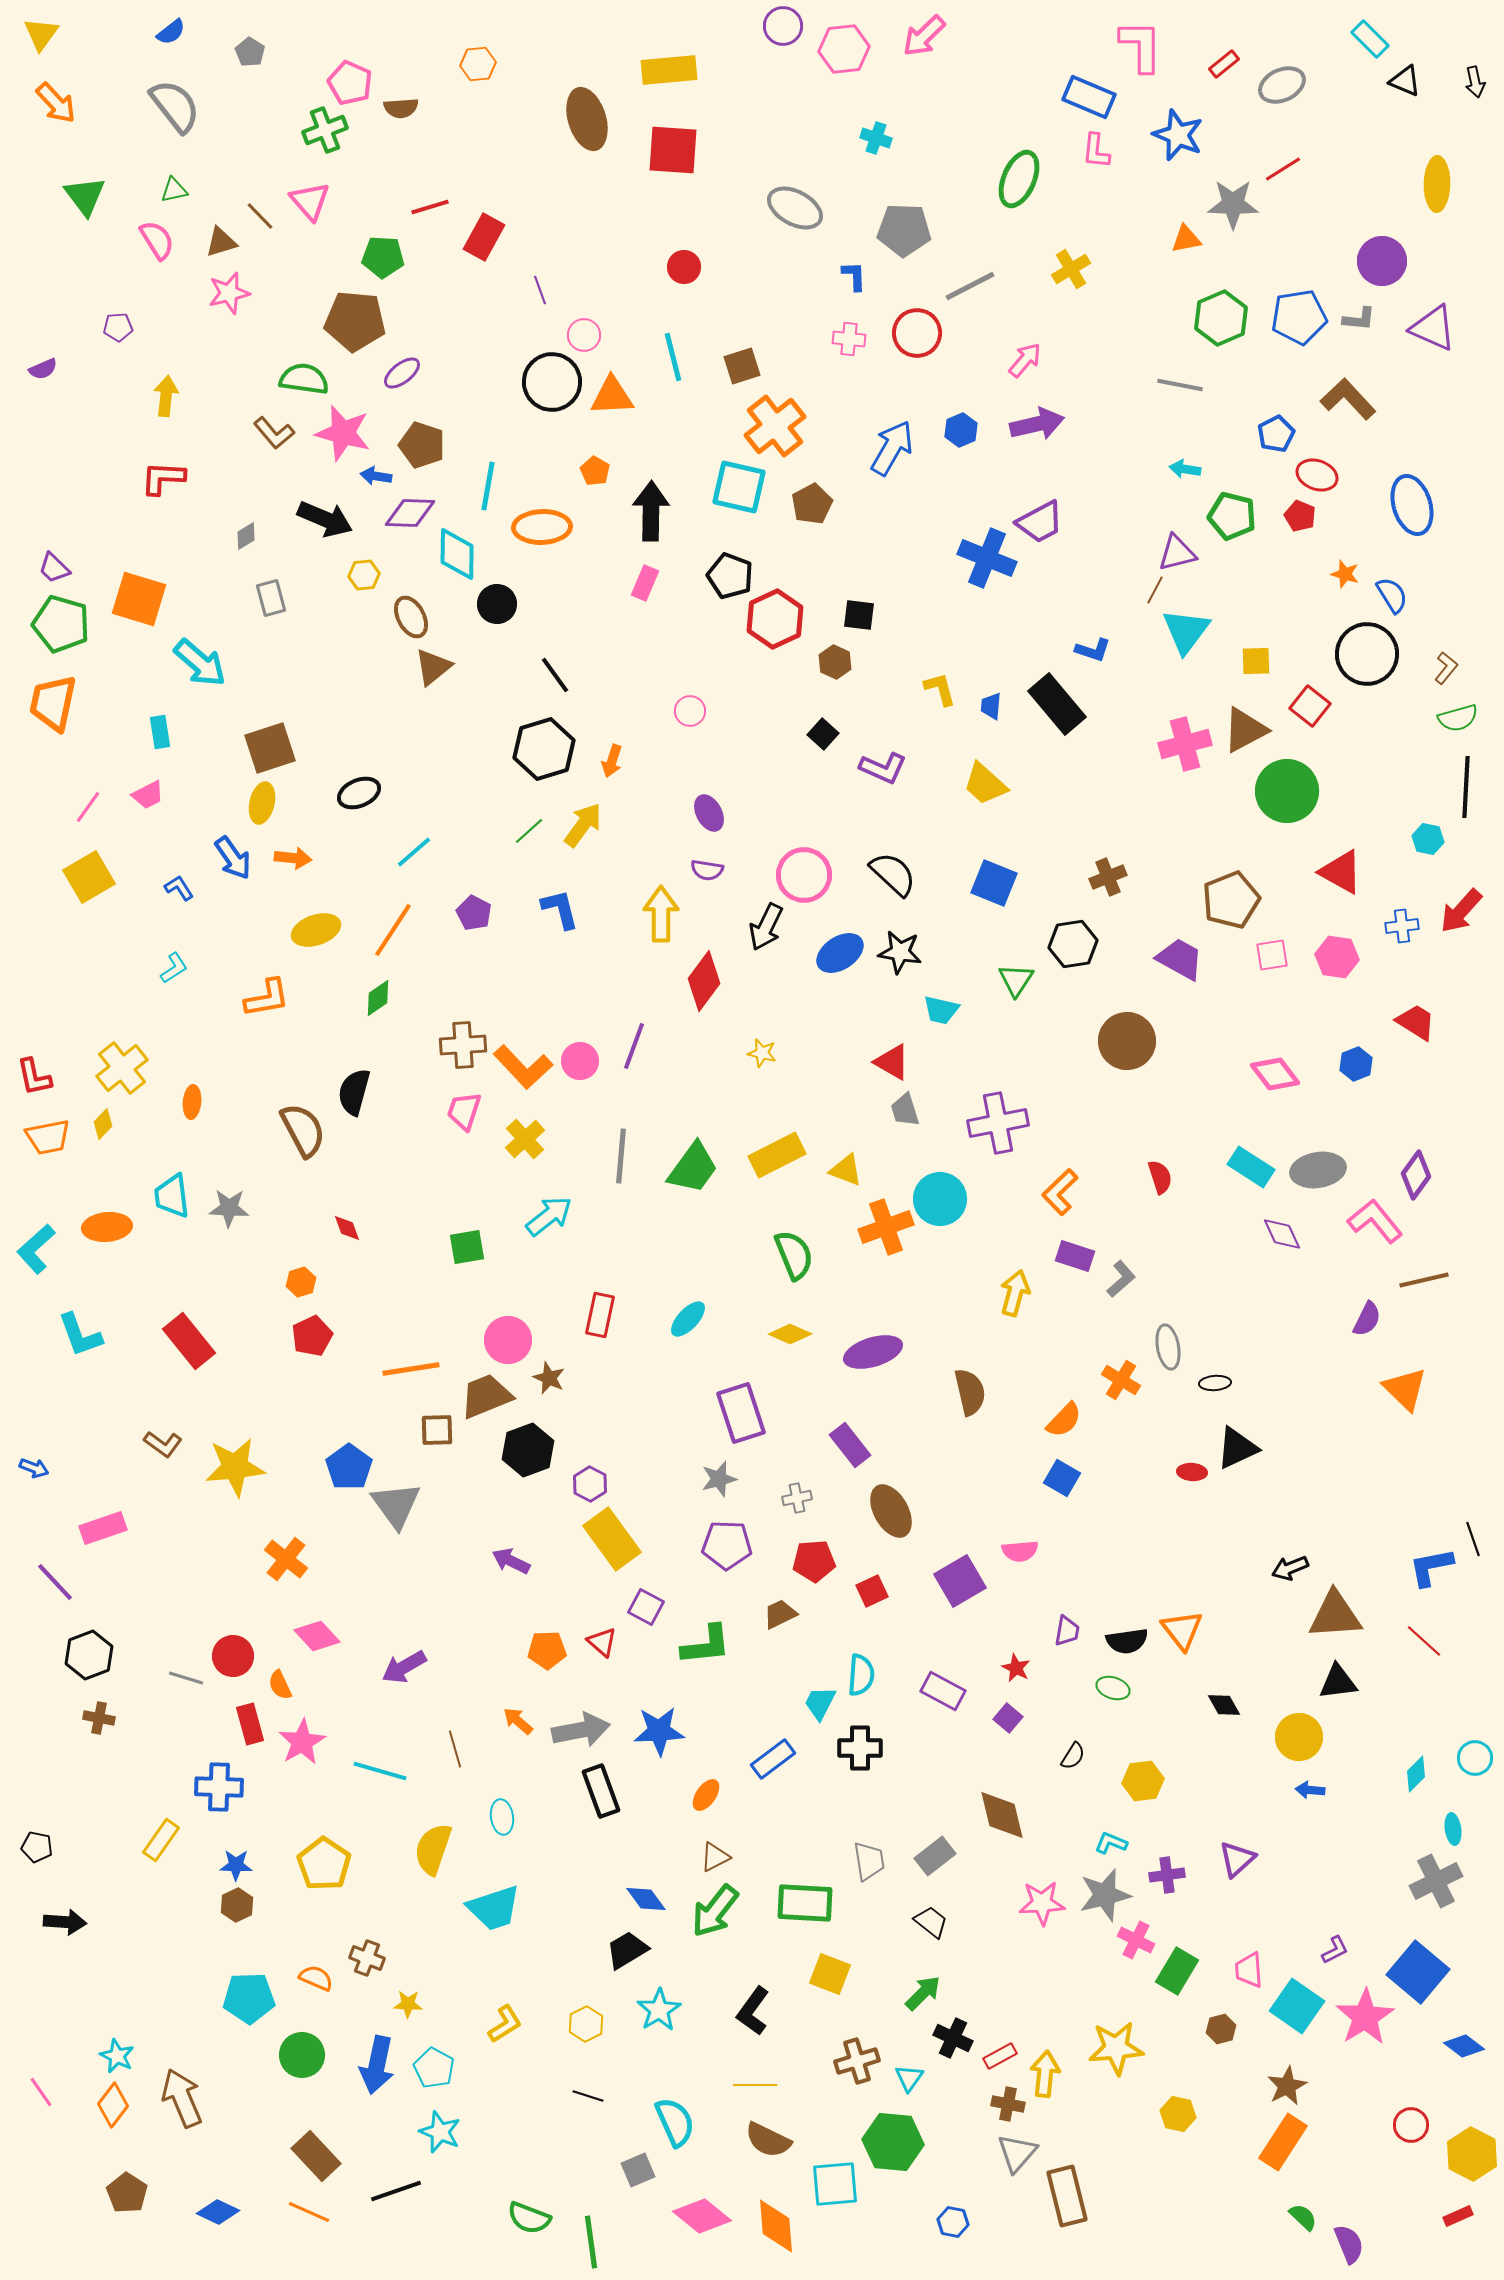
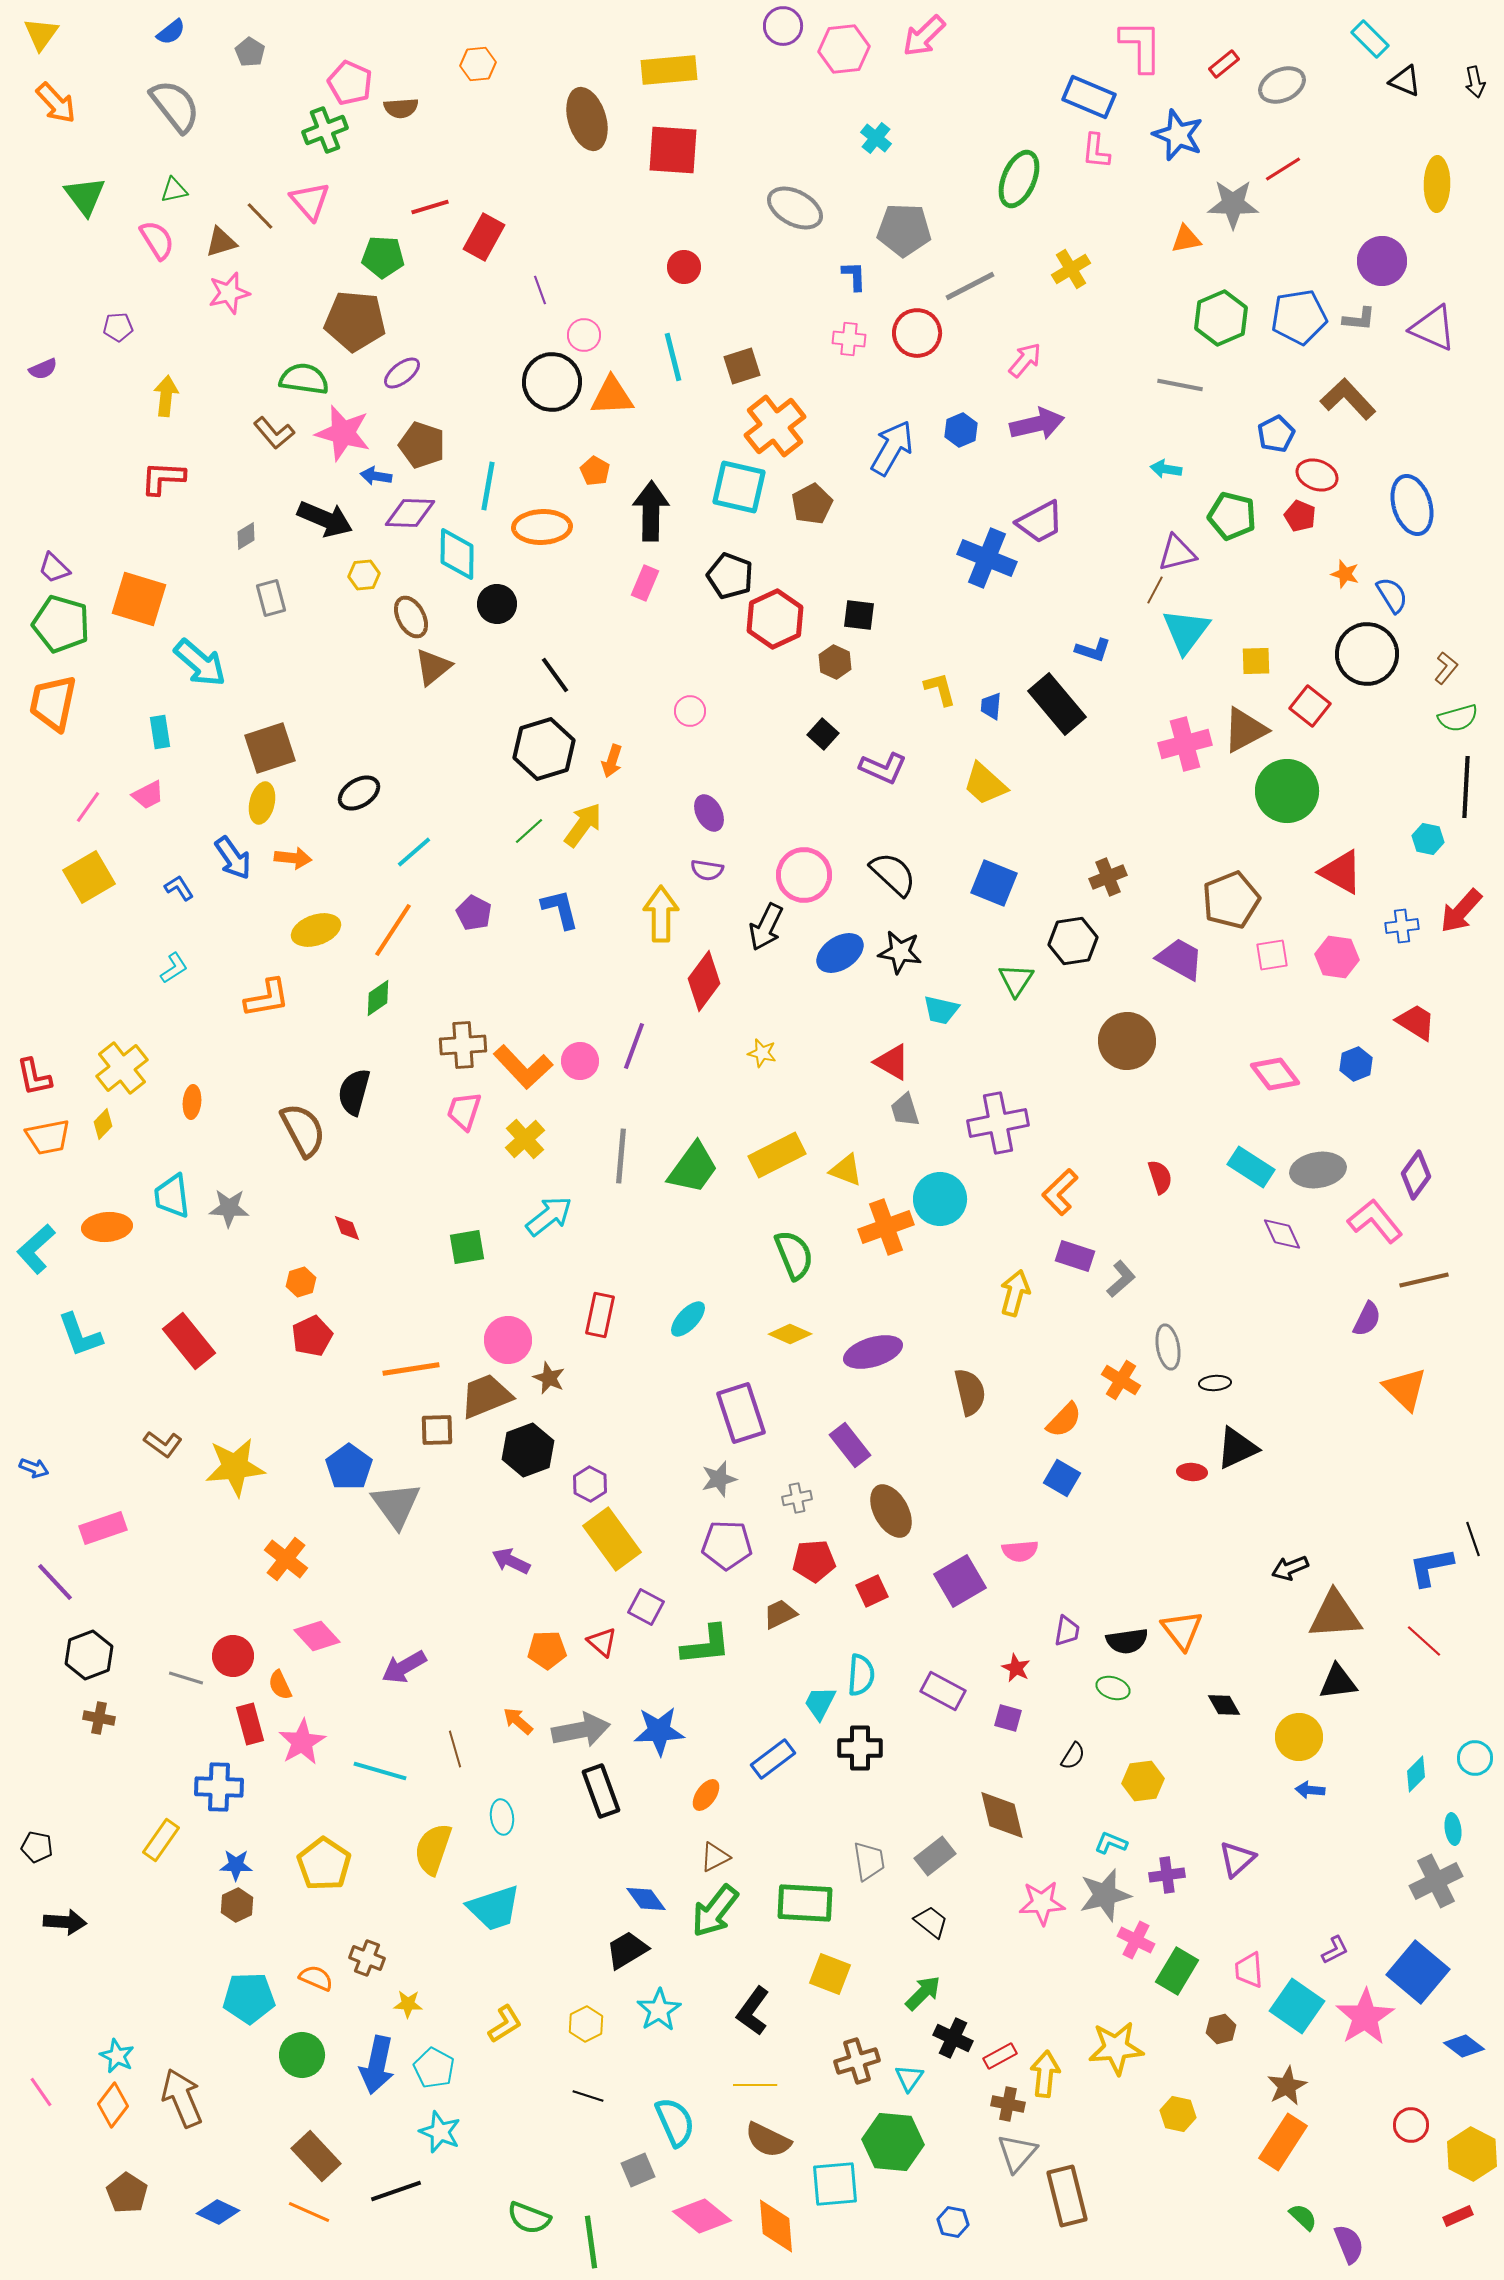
cyan cross at (876, 138): rotated 20 degrees clockwise
cyan arrow at (1185, 469): moved 19 px left
black ellipse at (359, 793): rotated 9 degrees counterclockwise
black hexagon at (1073, 944): moved 3 px up
purple square at (1008, 1718): rotated 24 degrees counterclockwise
